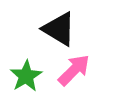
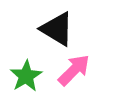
black triangle: moved 2 px left
